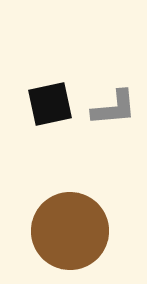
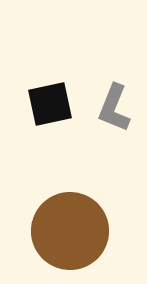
gray L-shape: rotated 117 degrees clockwise
